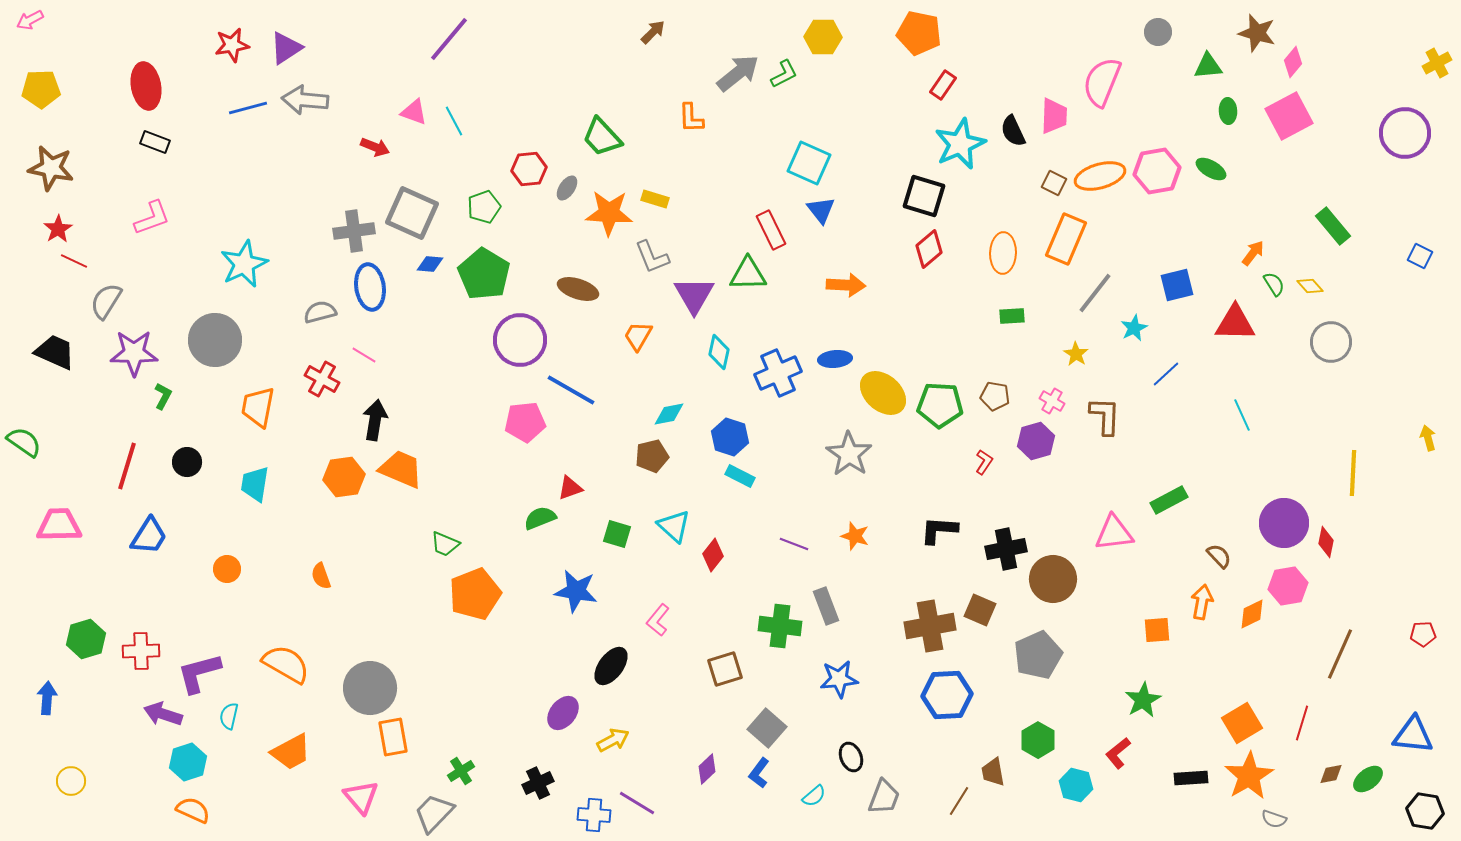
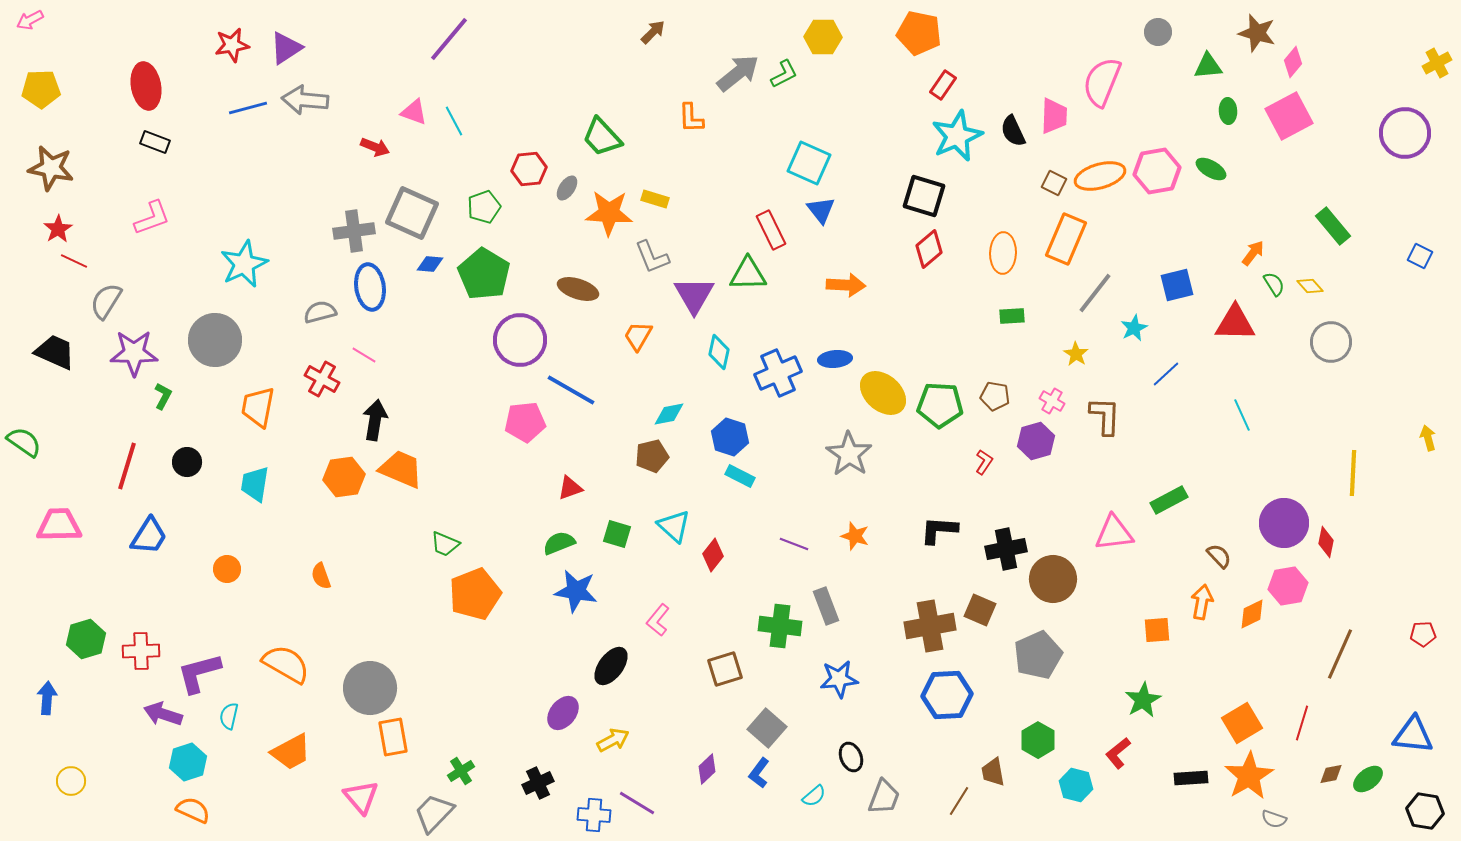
cyan star at (960, 144): moved 3 px left, 8 px up
green semicircle at (540, 518): moved 19 px right, 25 px down
